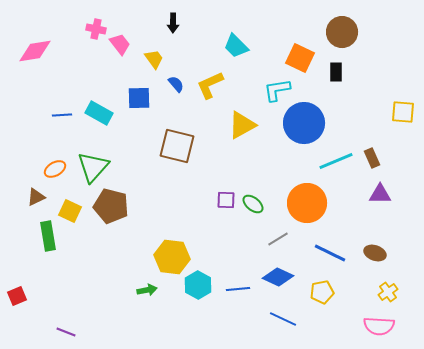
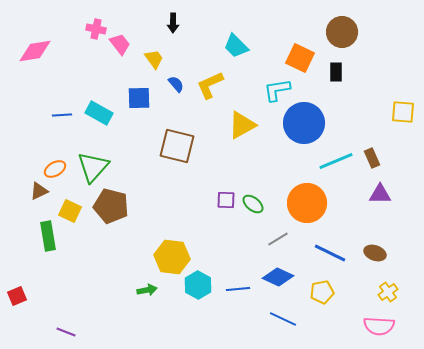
brown triangle at (36, 197): moved 3 px right, 6 px up
